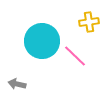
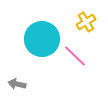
yellow cross: moved 3 px left; rotated 24 degrees counterclockwise
cyan circle: moved 2 px up
